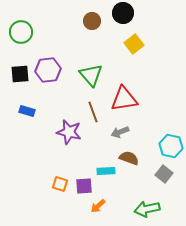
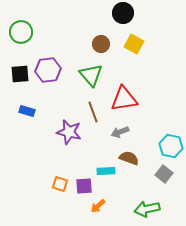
brown circle: moved 9 px right, 23 px down
yellow square: rotated 24 degrees counterclockwise
